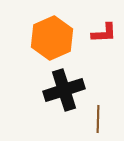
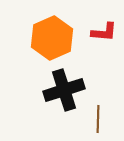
red L-shape: moved 1 px up; rotated 8 degrees clockwise
